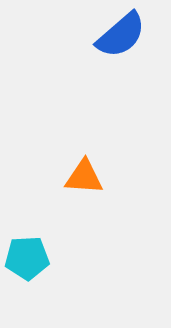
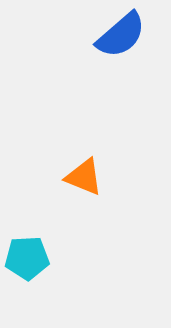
orange triangle: rotated 18 degrees clockwise
